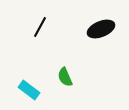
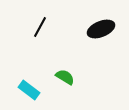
green semicircle: rotated 144 degrees clockwise
